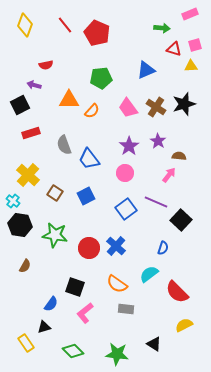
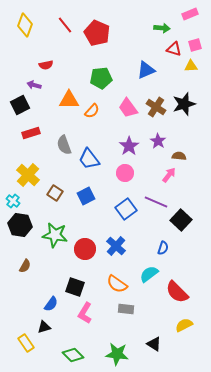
red circle at (89, 248): moved 4 px left, 1 px down
pink L-shape at (85, 313): rotated 20 degrees counterclockwise
green diamond at (73, 351): moved 4 px down
